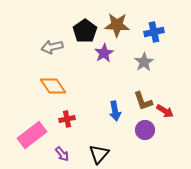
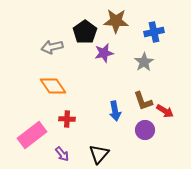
brown star: moved 1 px left, 4 px up
black pentagon: moved 1 px down
purple star: rotated 18 degrees clockwise
red cross: rotated 14 degrees clockwise
